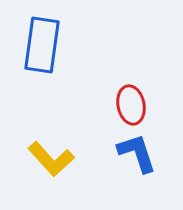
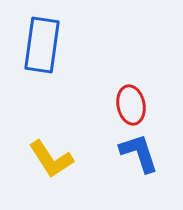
blue L-shape: moved 2 px right
yellow L-shape: rotated 9 degrees clockwise
